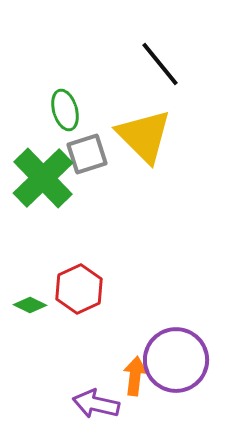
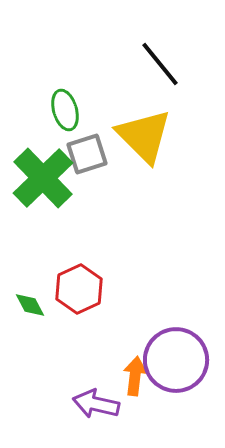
green diamond: rotated 36 degrees clockwise
